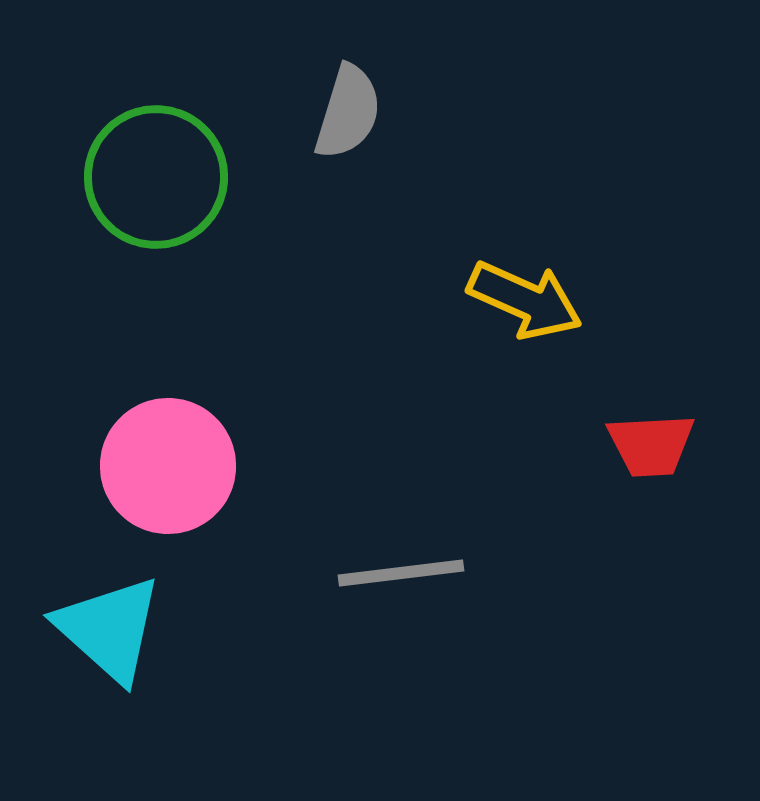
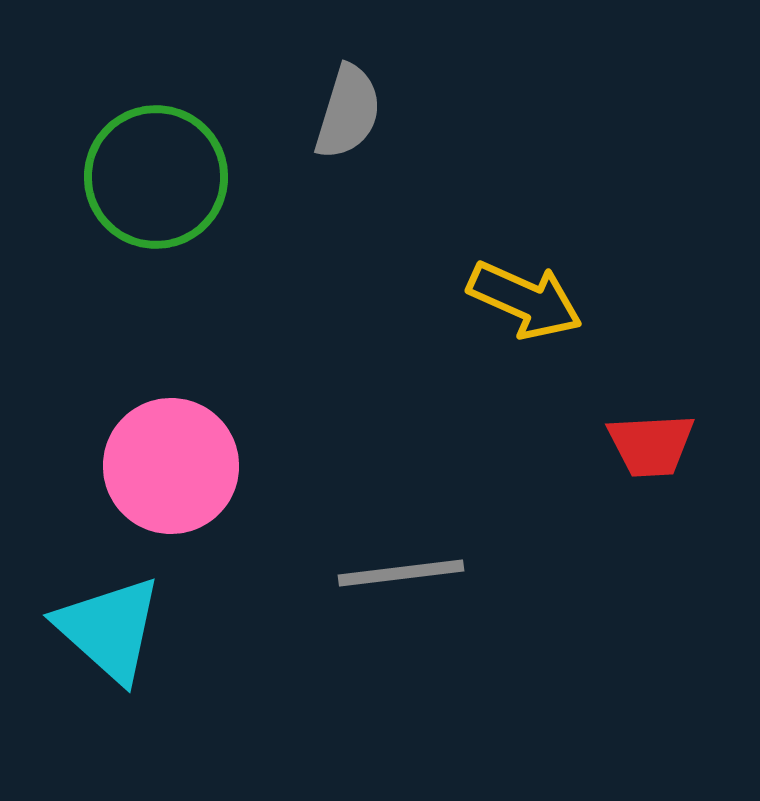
pink circle: moved 3 px right
